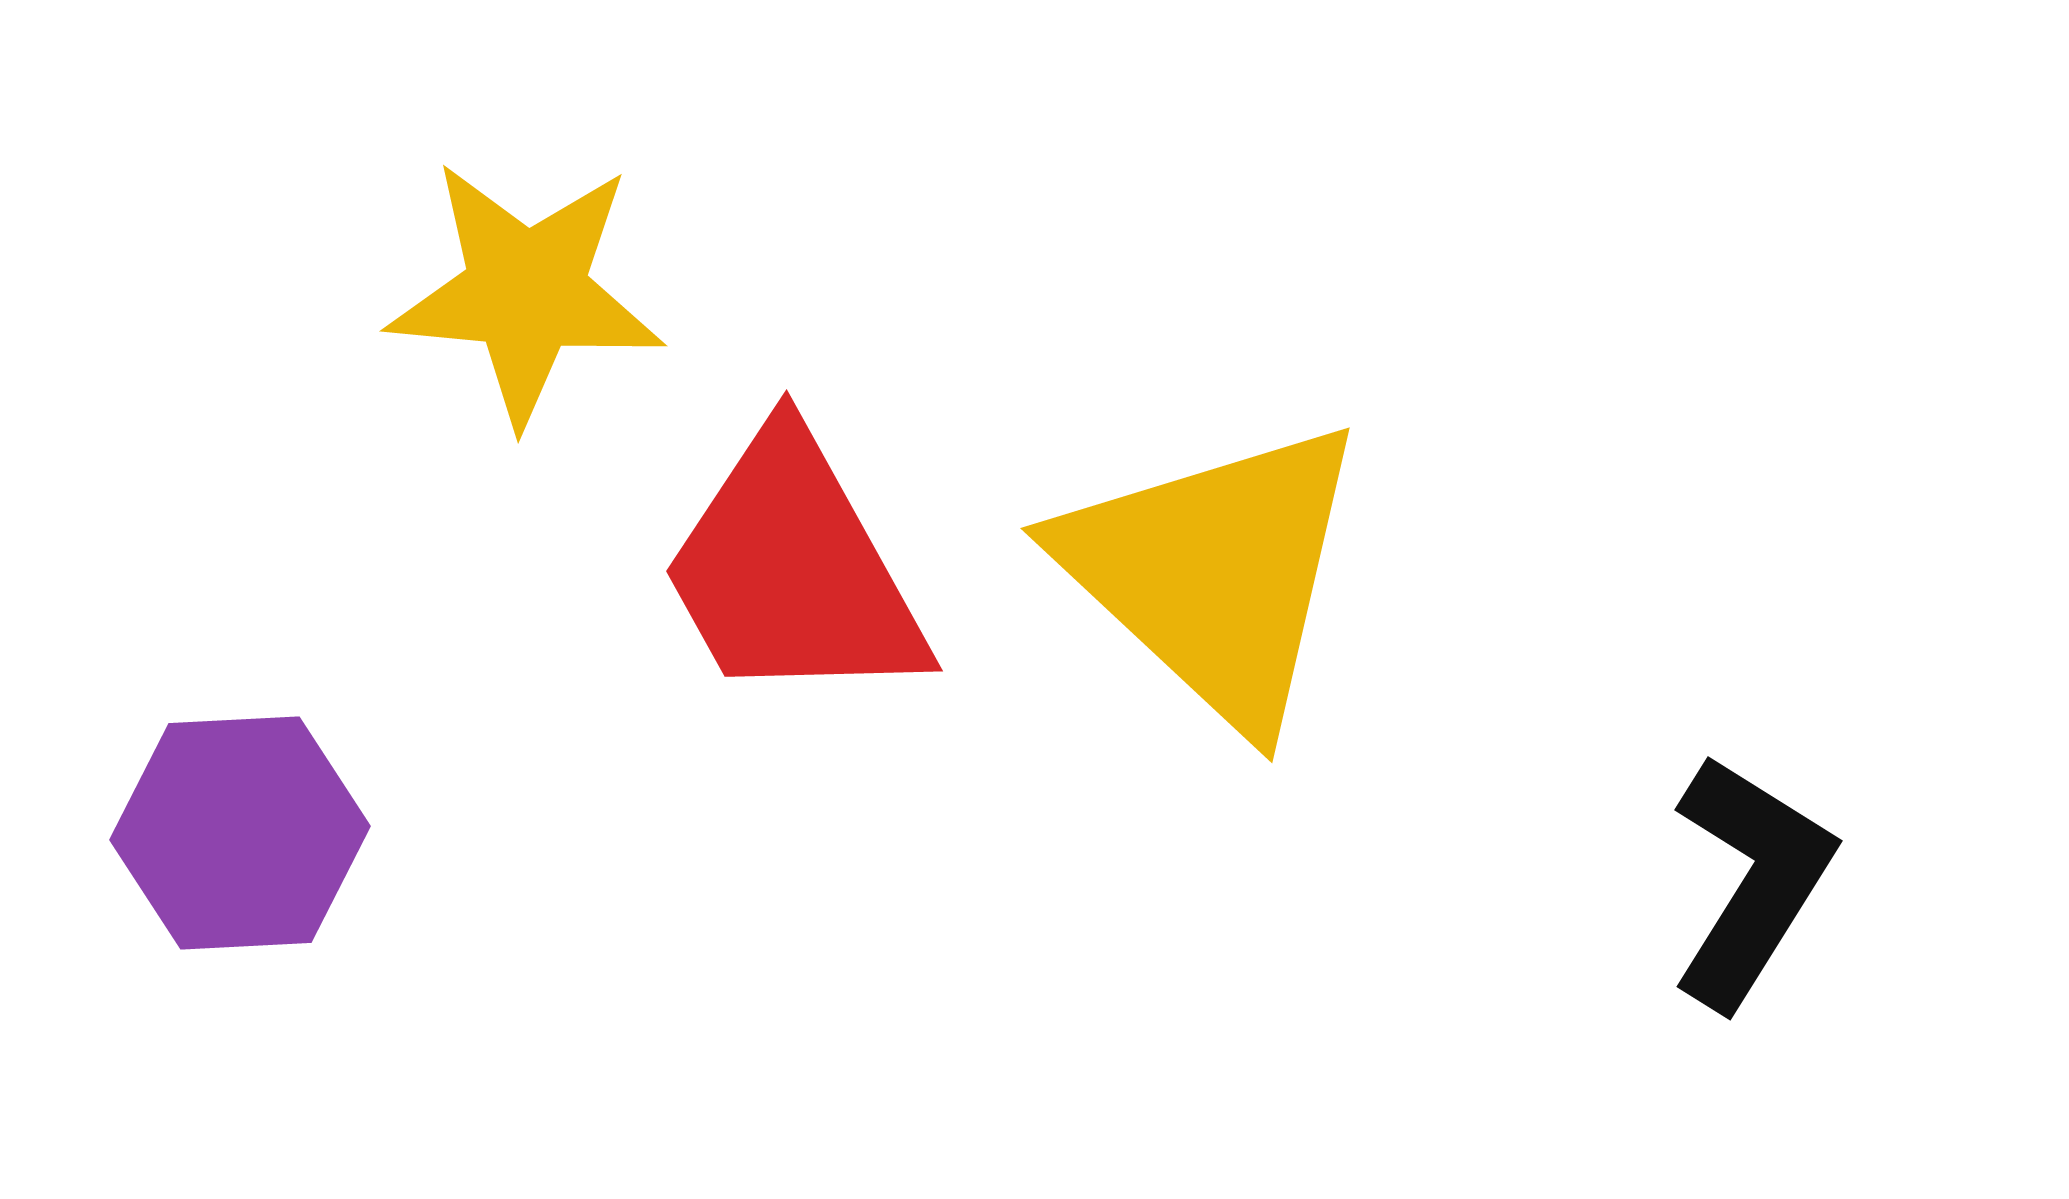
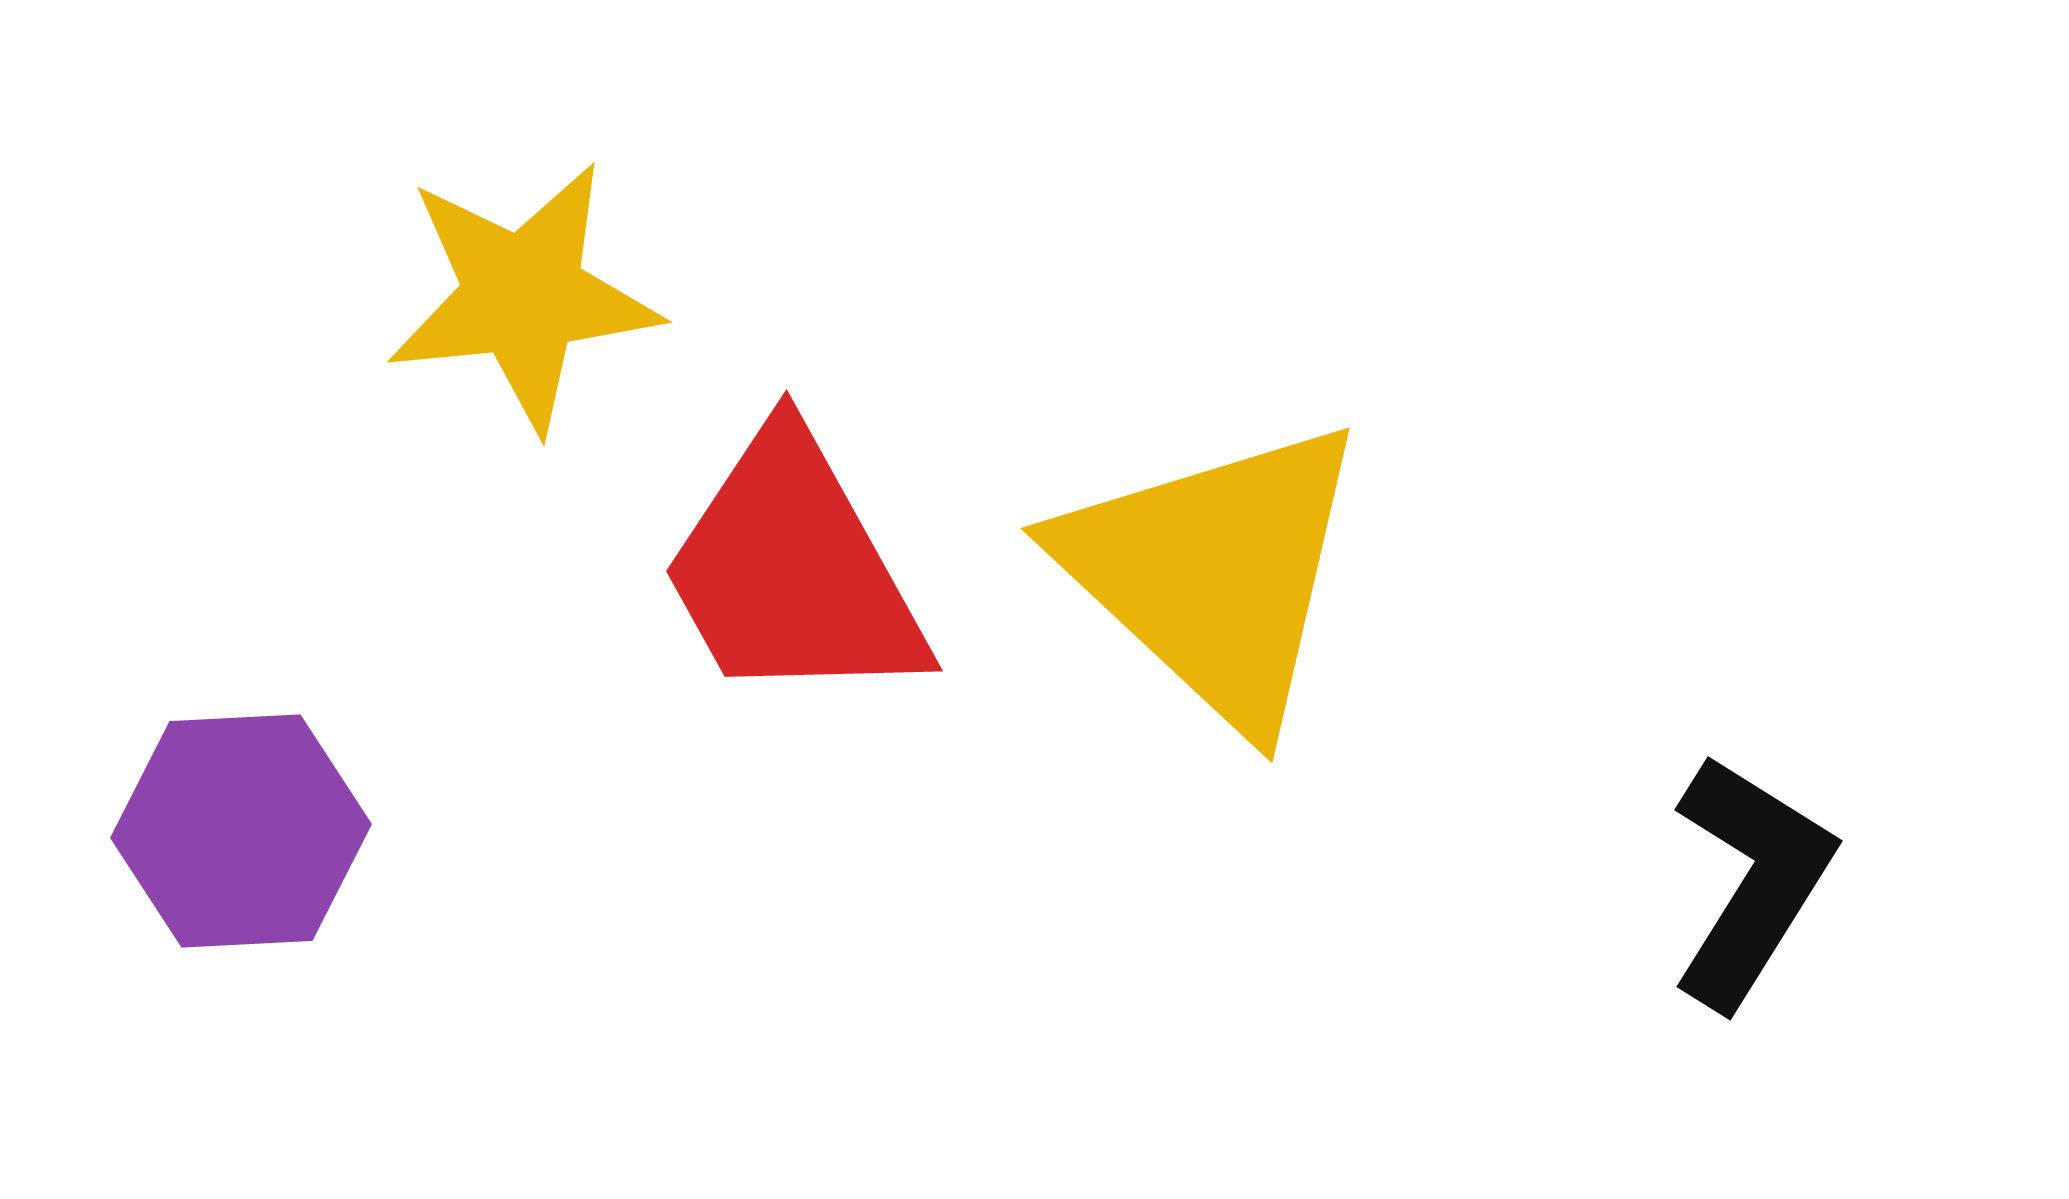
yellow star: moved 3 px left, 4 px down; rotated 11 degrees counterclockwise
purple hexagon: moved 1 px right, 2 px up
